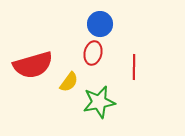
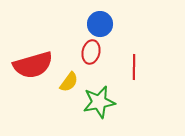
red ellipse: moved 2 px left, 1 px up
